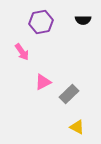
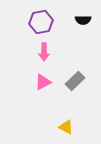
pink arrow: moved 22 px right; rotated 36 degrees clockwise
gray rectangle: moved 6 px right, 13 px up
yellow triangle: moved 11 px left
